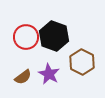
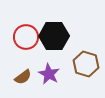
black hexagon: rotated 20 degrees counterclockwise
brown hexagon: moved 4 px right, 2 px down; rotated 10 degrees counterclockwise
